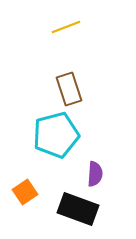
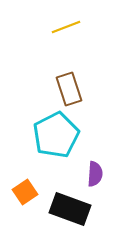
cyan pentagon: rotated 12 degrees counterclockwise
black rectangle: moved 8 px left
